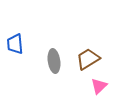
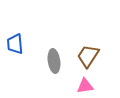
brown trapezoid: moved 3 px up; rotated 25 degrees counterclockwise
pink triangle: moved 14 px left; rotated 36 degrees clockwise
